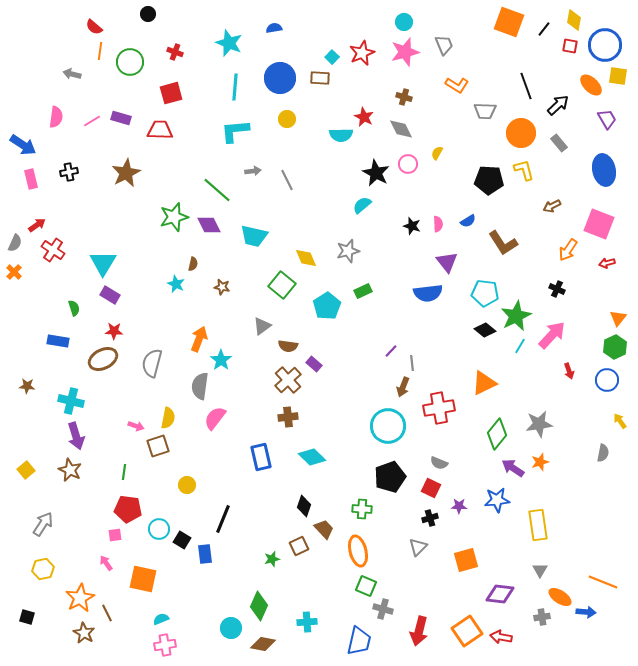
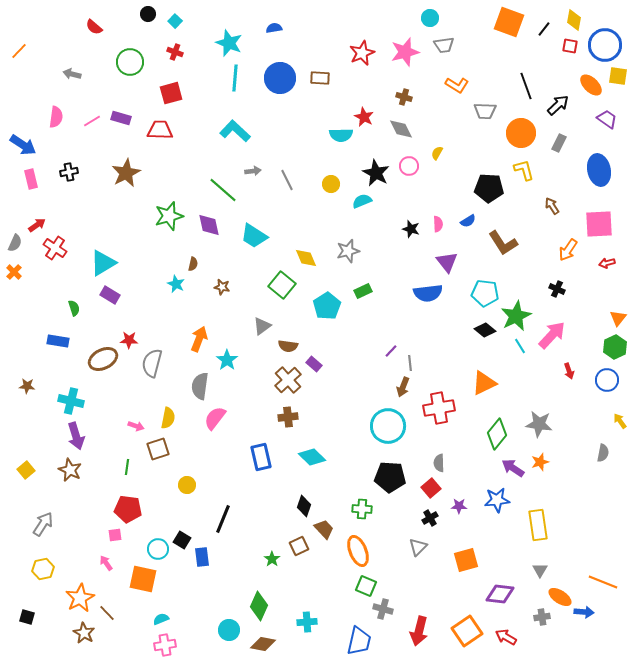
cyan circle at (404, 22): moved 26 px right, 4 px up
gray trapezoid at (444, 45): rotated 105 degrees clockwise
orange line at (100, 51): moved 81 px left; rotated 36 degrees clockwise
cyan square at (332, 57): moved 157 px left, 36 px up
cyan line at (235, 87): moved 9 px up
yellow circle at (287, 119): moved 44 px right, 65 px down
purple trapezoid at (607, 119): rotated 25 degrees counterclockwise
cyan L-shape at (235, 131): rotated 48 degrees clockwise
gray rectangle at (559, 143): rotated 66 degrees clockwise
pink circle at (408, 164): moved 1 px right, 2 px down
blue ellipse at (604, 170): moved 5 px left
black pentagon at (489, 180): moved 8 px down
green line at (217, 190): moved 6 px right
cyan semicircle at (362, 205): moved 4 px up; rotated 18 degrees clockwise
brown arrow at (552, 206): rotated 84 degrees clockwise
green star at (174, 217): moved 5 px left, 1 px up
pink square at (599, 224): rotated 24 degrees counterclockwise
purple diamond at (209, 225): rotated 15 degrees clockwise
black star at (412, 226): moved 1 px left, 3 px down
cyan trapezoid at (254, 236): rotated 20 degrees clockwise
red cross at (53, 250): moved 2 px right, 2 px up
cyan triangle at (103, 263): rotated 28 degrees clockwise
red star at (114, 331): moved 15 px right, 9 px down
cyan line at (520, 346): rotated 63 degrees counterclockwise
cyan star at (221, 360): moved 6 px right
gray line at (412, 363): moved 2 px left
gray star at (539, 424): rotated 16 degrees clockwise
brown square at (158, 446): moved 3 px down
gray semicircle at (439, 463): rotated 66 degrees clockwise
green line at (124, 472): moved 3 px right, 5 px up
black pentagon at (390, 477): rotated 24 degrees clockwise
red square at (431, 488): rotated 24 degrees clockwise
black cross at (430, 518): rotated 14 degrees counterclockwise
cyan circle at (159, 529): moved 1 px left, 20 px down
orange ellipse at (358, 551): rotated 8 degrees counterclockwise
blue rectangle at (205, 554): moved 3 px left, 3 px down
green star at (272, 559): rotated 21 degrees counterclockwise
blue arrow at (586, 612): moved 2 px left
brown line at (107, 613): rotated 18 degrees counterclockwise
cyan circle at (231, 628): moved 2 px left, 2 px down
red arrow at (501, 637): moved 5 px right; rotated 20 degrees clockwise
